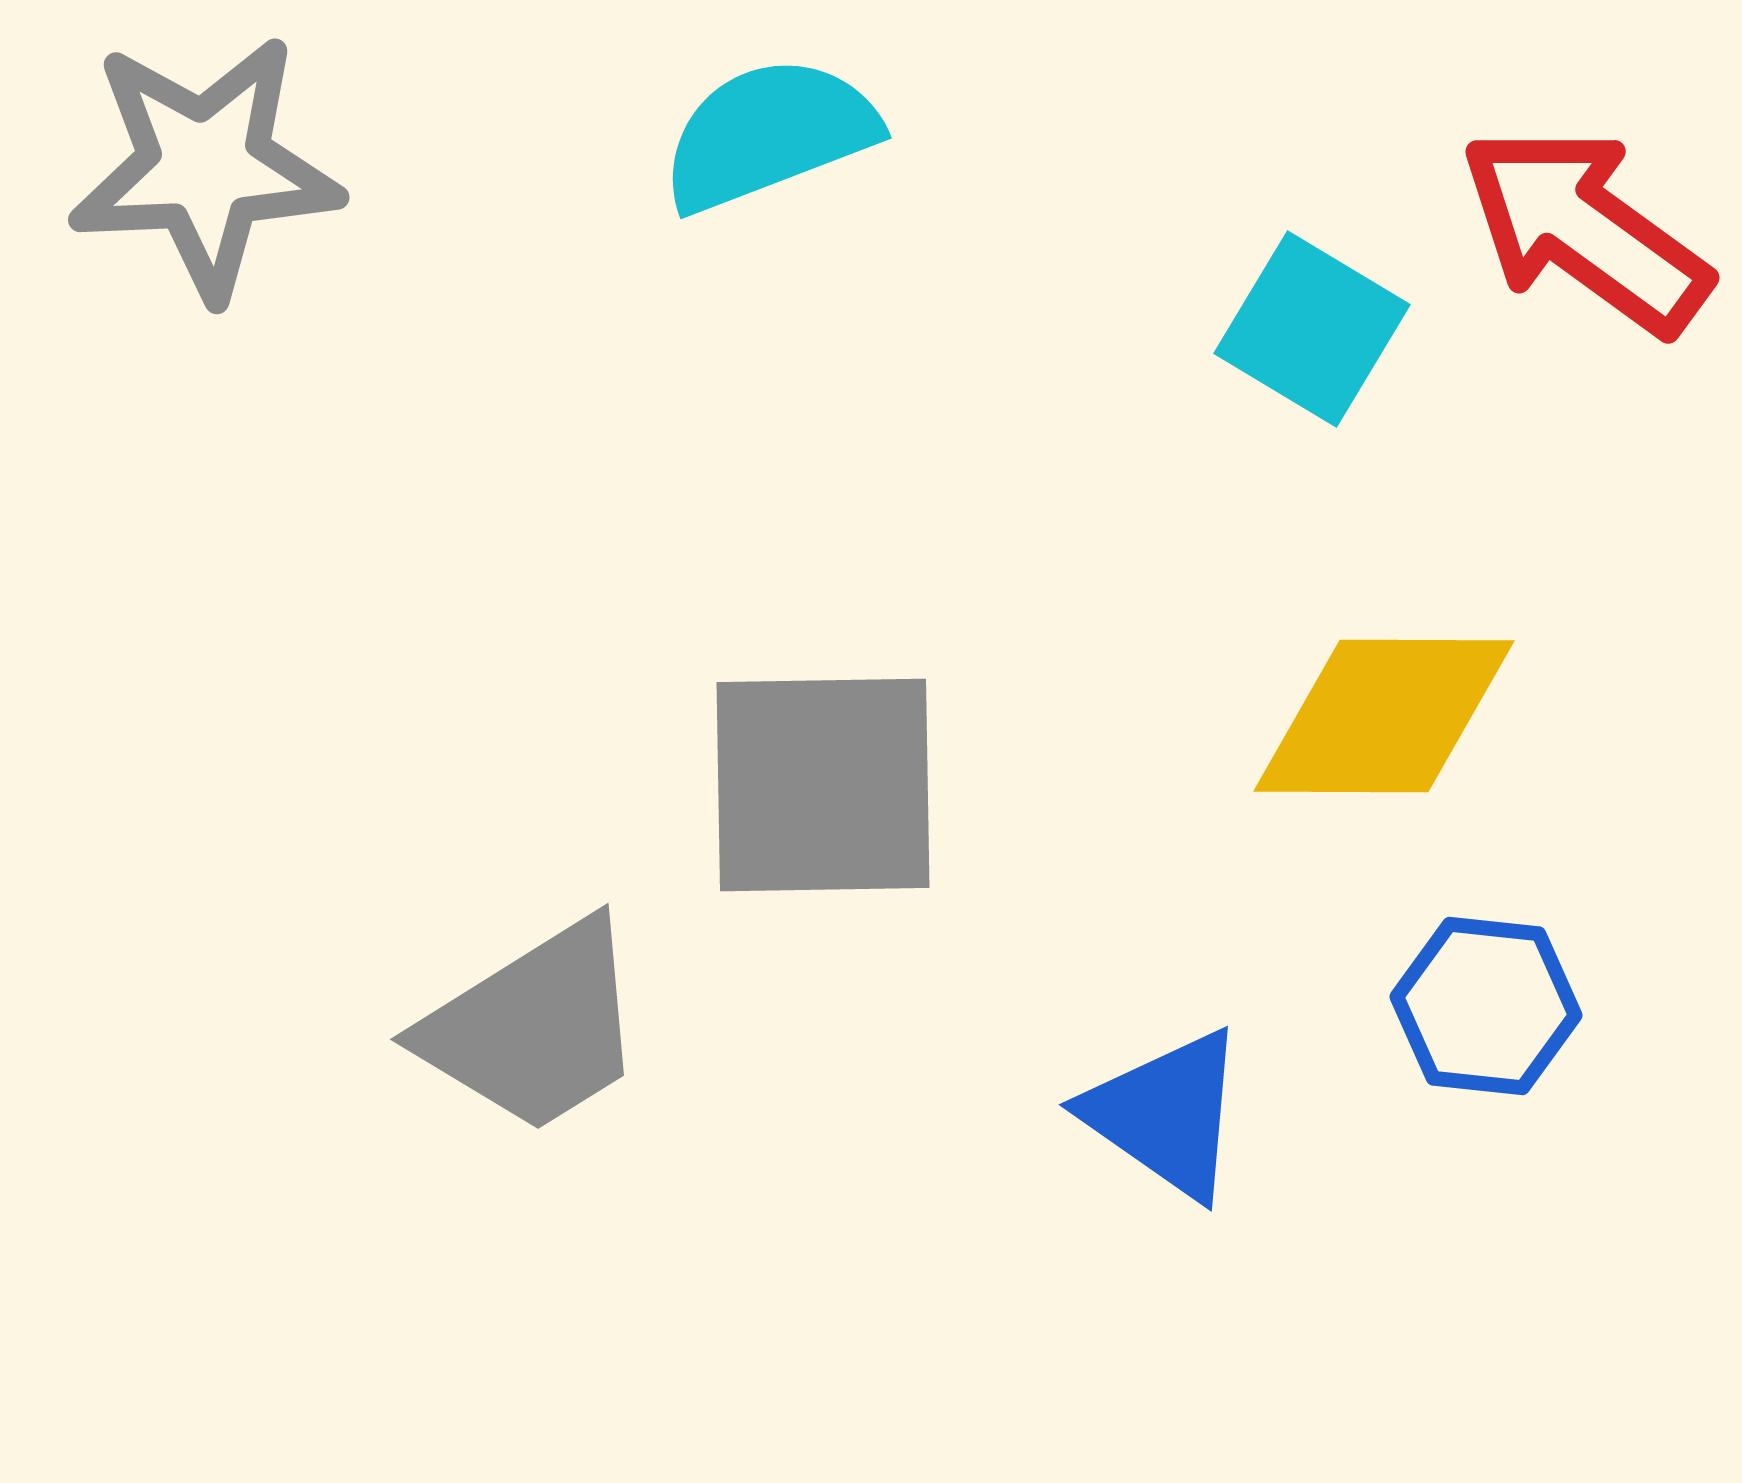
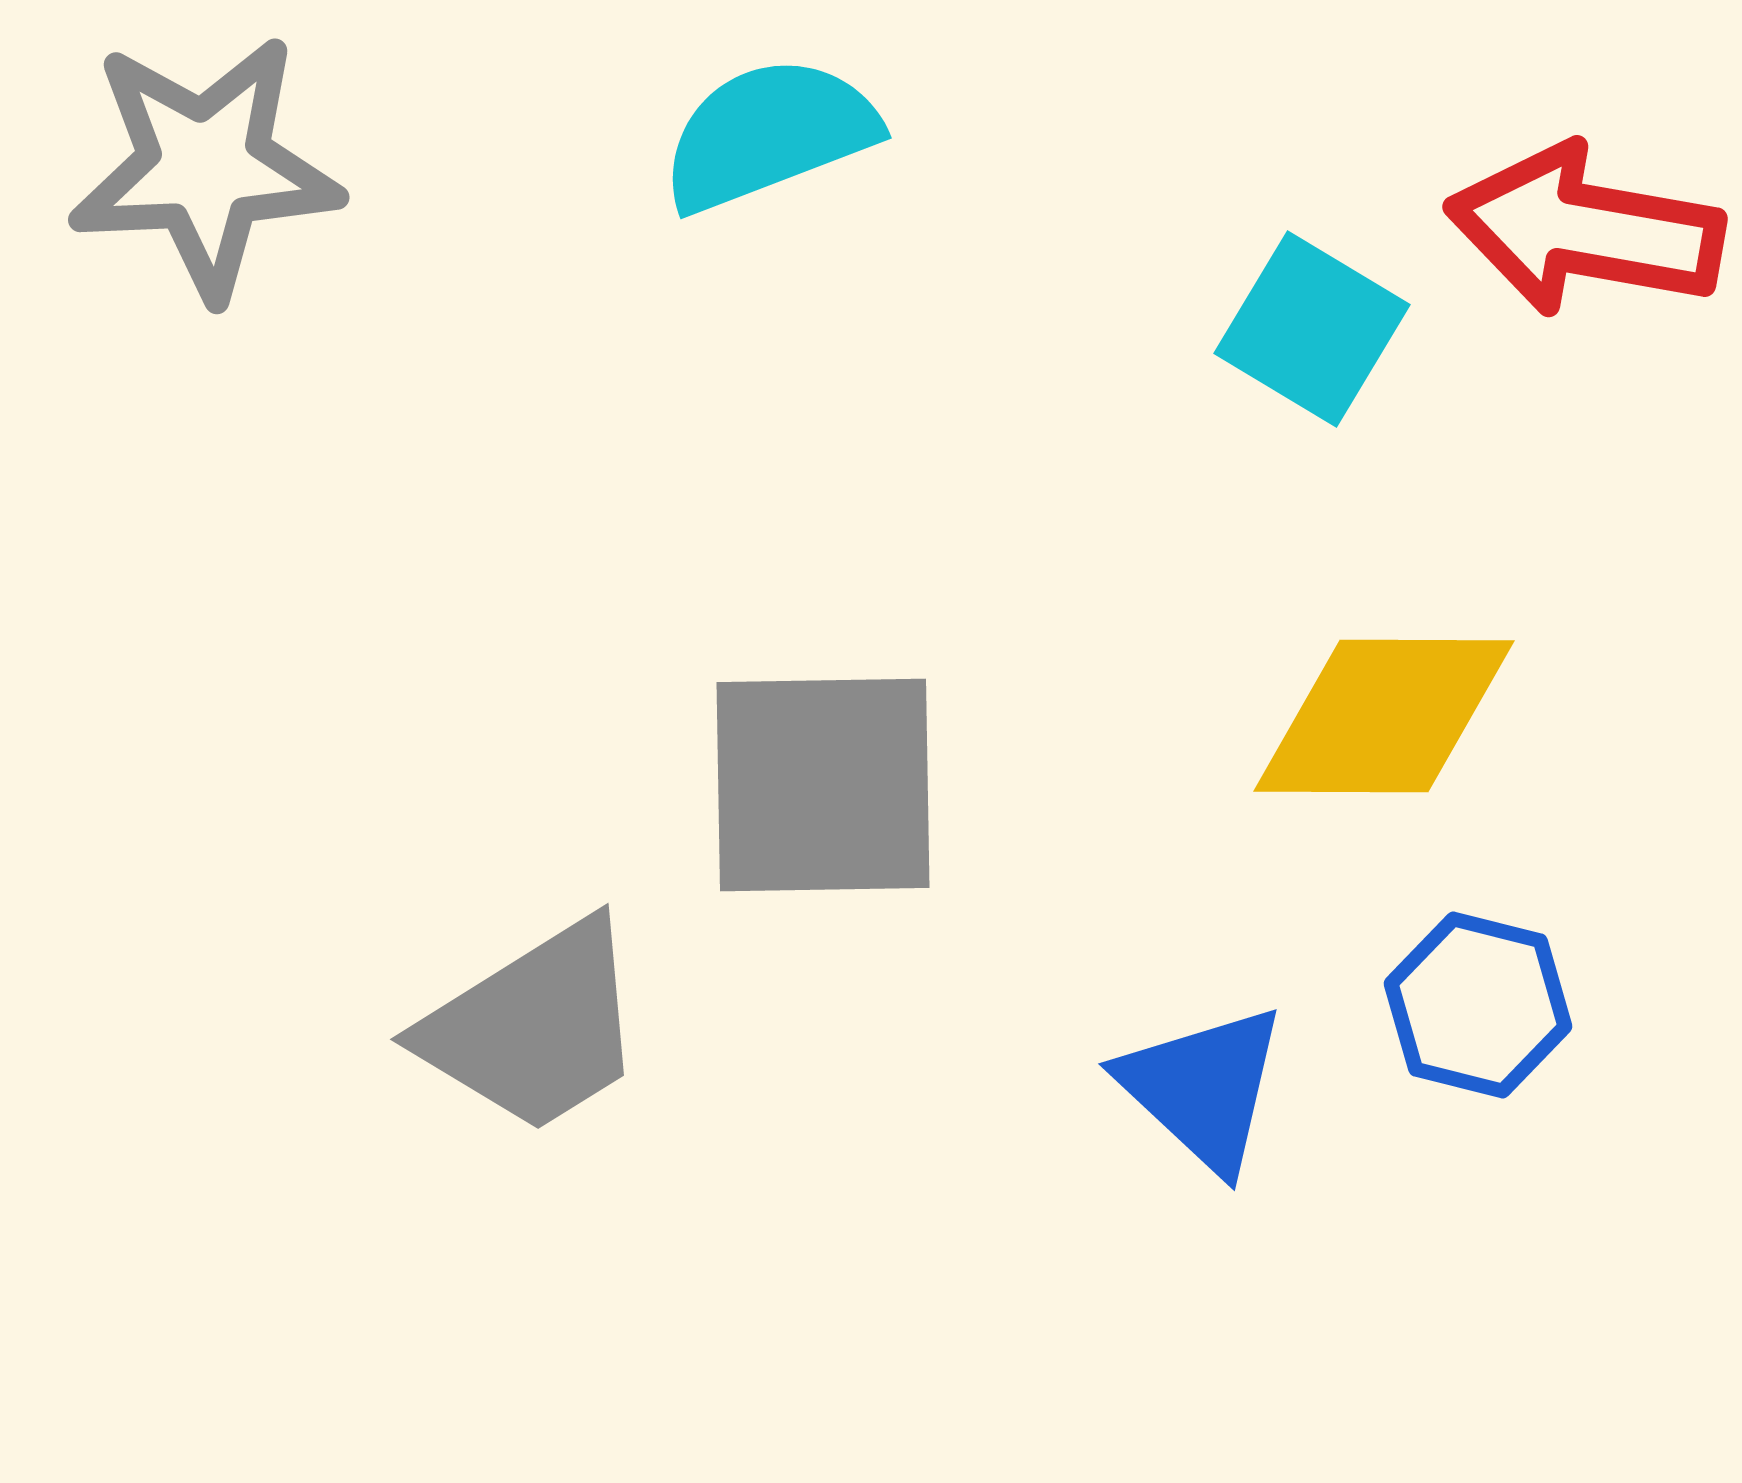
red arrow: rotated 26 degrees counterclockwise
blue hexagon: moved 8 px left, 1 px up; rotated 8 degrees clockwise
blue triangle: moved 37 px right, 26 px up; rotated 8 degrees clockwise
